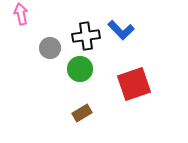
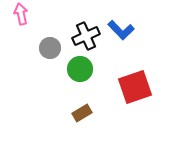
black cross: rotated 16 degrees counterclockwise
red square: moved 1 px right, 3 px down
